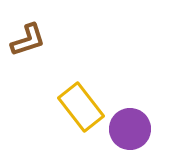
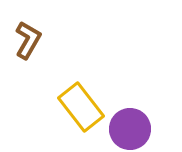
brown L-shape: rotated 42 degrees counterclockwise
